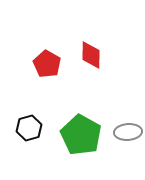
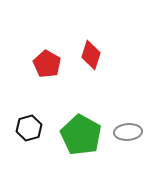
red diamond: rotated 16 degrees clockwise
